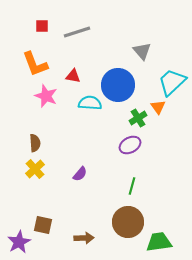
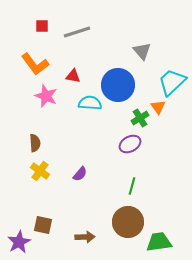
orange L-shape: rotated 16 degrees counterclockwise
green cross: moved 2 px right
purple ellipse: moved 1 px up
yellow cross: moved 5 px right, 2 px down; rotated 12 degrees counterclockwise
brown arrow: moved 1 px right, 1 px up
